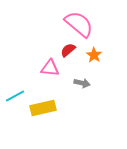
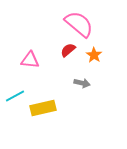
pink triangle: moved 20 px left, 8 px up
